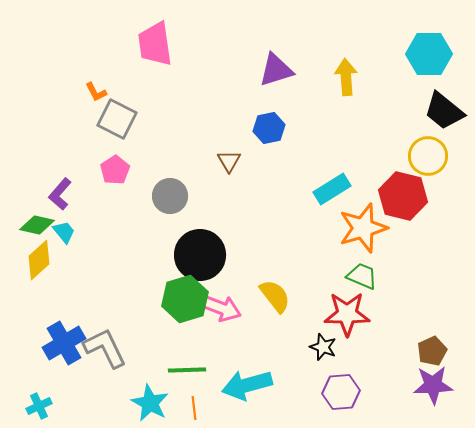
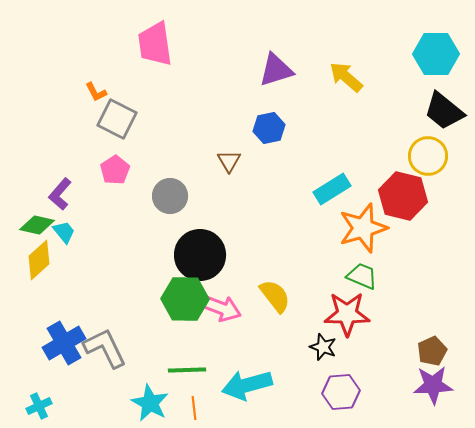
cyan hexagon: moved 7 px right
yellow arrow: rotated 45 degrees counterclockwise
green hexagon: rotated 18 degrees clockwise
